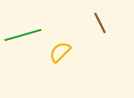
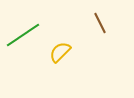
green line: rotated 18 degrees counterclockwise
